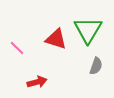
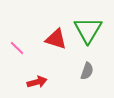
gray semicircle: moved 9 px left, 5 px down
